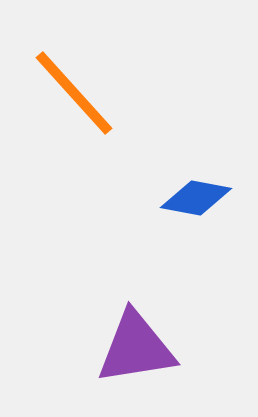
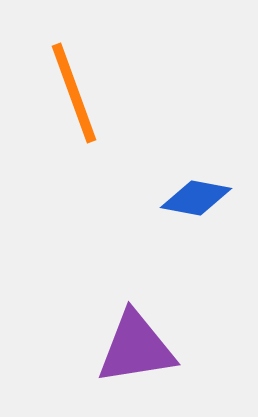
orange line: rotated 22 degrees clockwise
